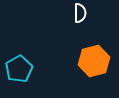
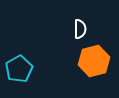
white semicircle: moved 16 px down
